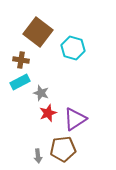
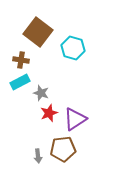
red star: moved 1 px right
